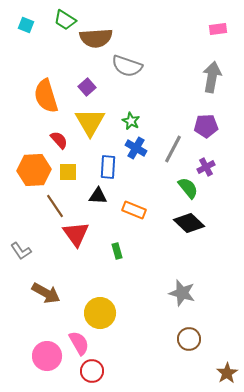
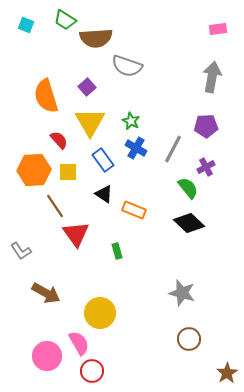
blue rectangle: moved 5 px left, 7 px up; rotated 40 degrees counterclockwise
black triangle: moved 6 px right, 2 px up; rotated 30 degrees clockwise
